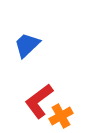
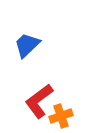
orange cross: rotated 10 degrees clockwise
